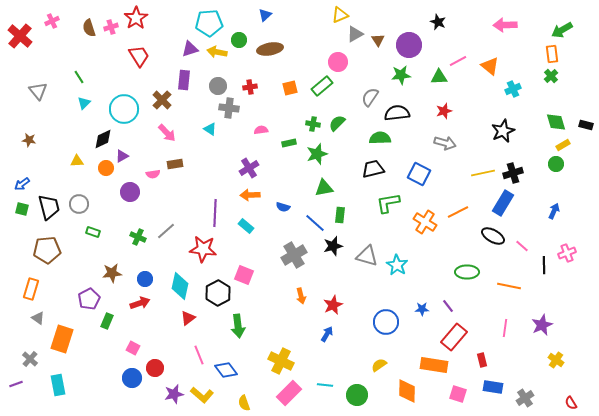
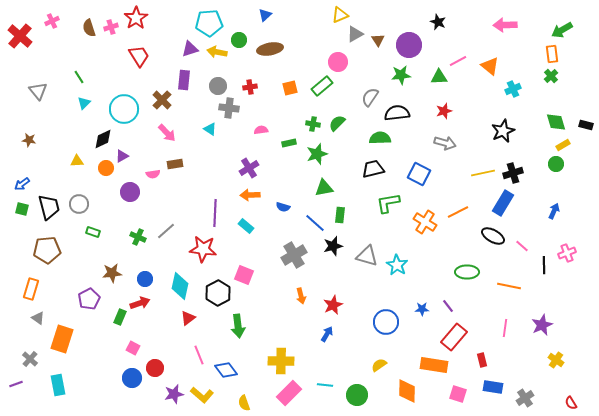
green rectangle at (107, 321): moved 13 px right, 4 px up
yellow cross at (281, 361): rotated 25 degrees counterclockwise
